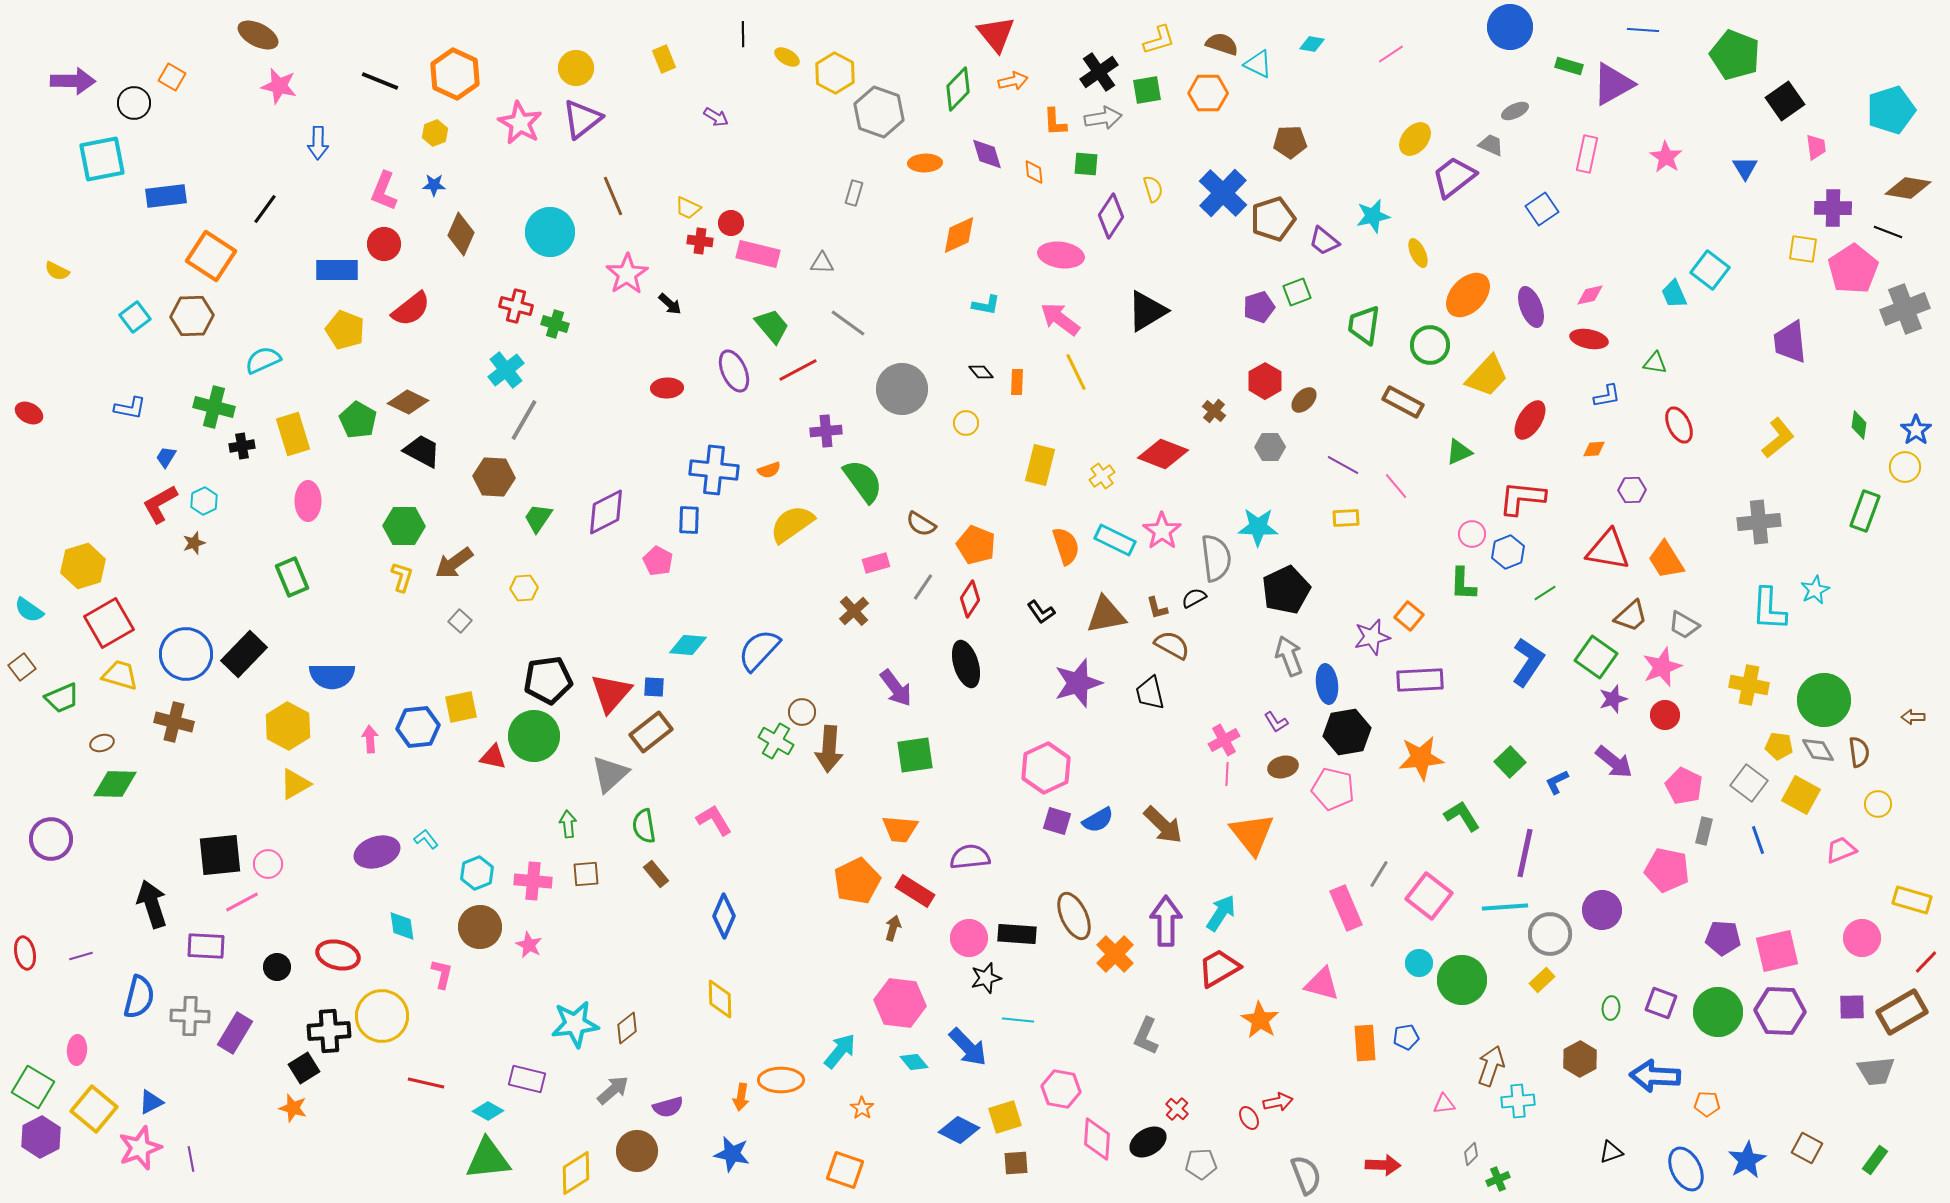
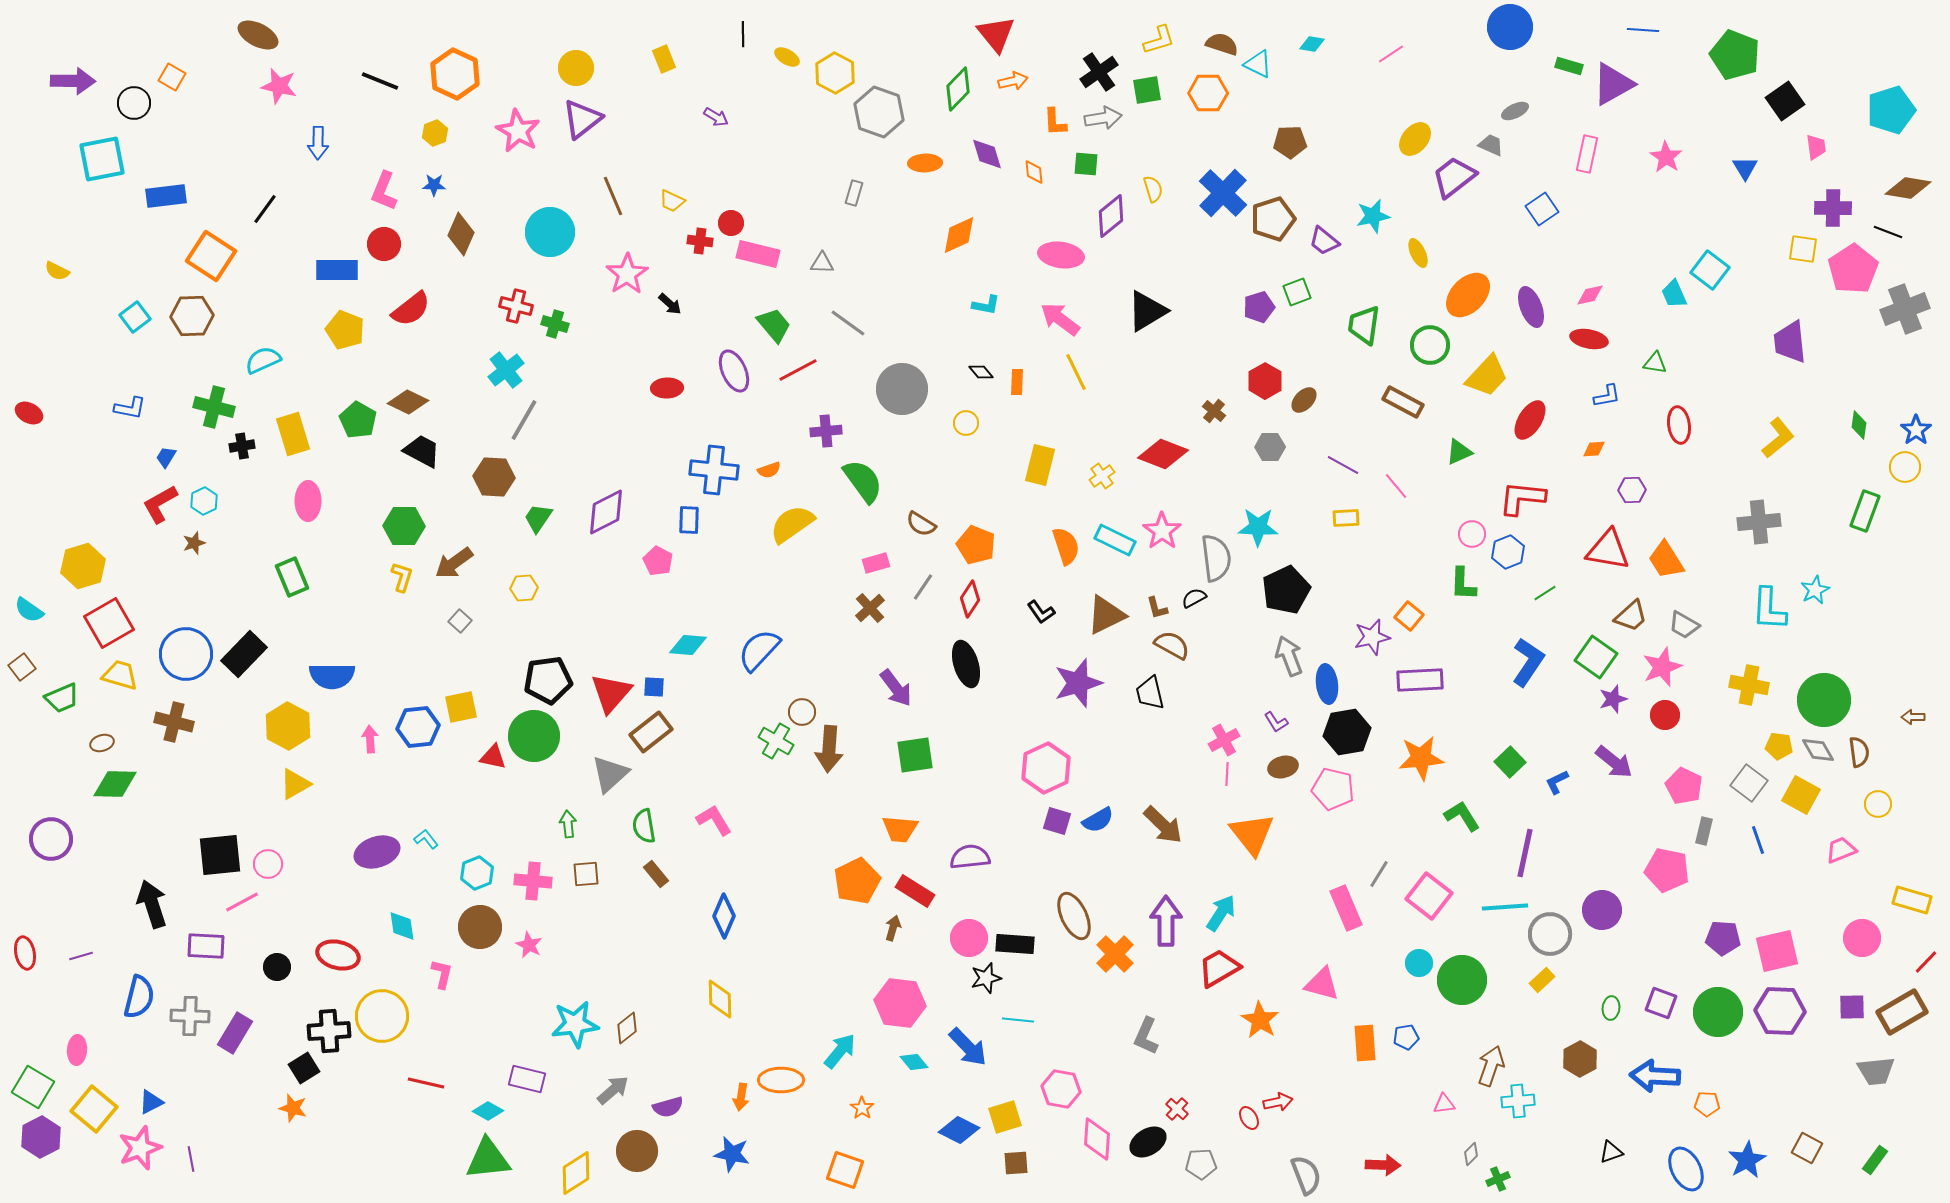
pink star at (520, 123): moved 2 px left, 8 px down
yellow trapezoid at (688, 208): moved 16 px left, 7 px up
purple diamond at (1111, 216): rotated 18 degrees clockwise
green trapezoid at (772, 326): moved 2 px right, 1 px up
red ellipse at (1679, 425): rotated 18 degrees clockwise
brown cross at (854, 611): moved 16 px right, 3 px up
brown triangle at (1106, 615): rotated 15 degrees counterclockwise
black rectangle at (1017, 934): moved 2 px left, 10 px down
